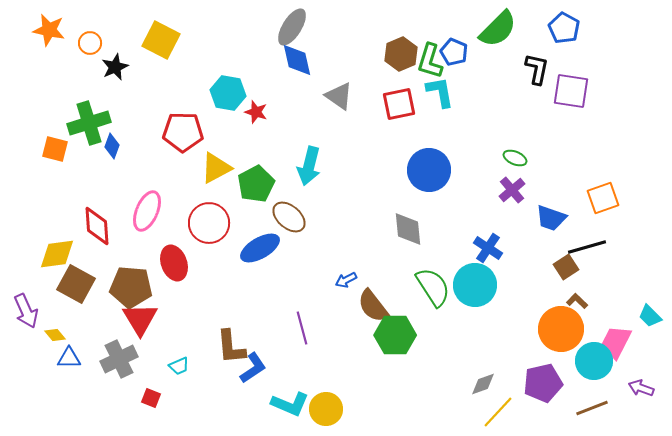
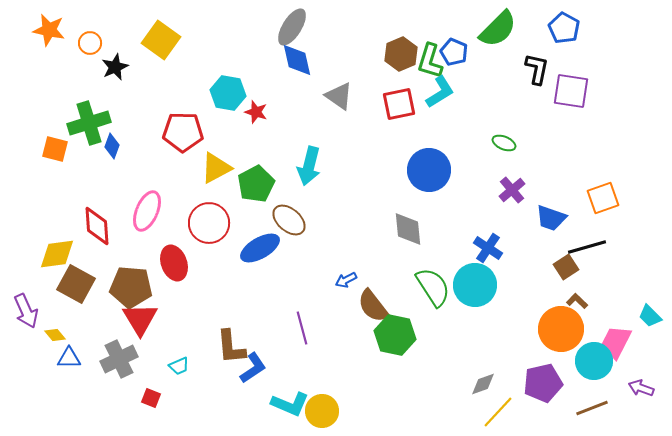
yellow square at (161, 40): rotated 9 degrees clockwise
cyan L-shape at (440, 92): rotated 68 degrees clockwise
green ellipse at (515, 158): moved 11 px left, 15 px up
brown ellipse at (289, 217): moved 3 px down
green hexagon at (395, 335): rotated 12 degrees clockwise
yellow circle at (326, 409): moved 4 px left, 2 px down
